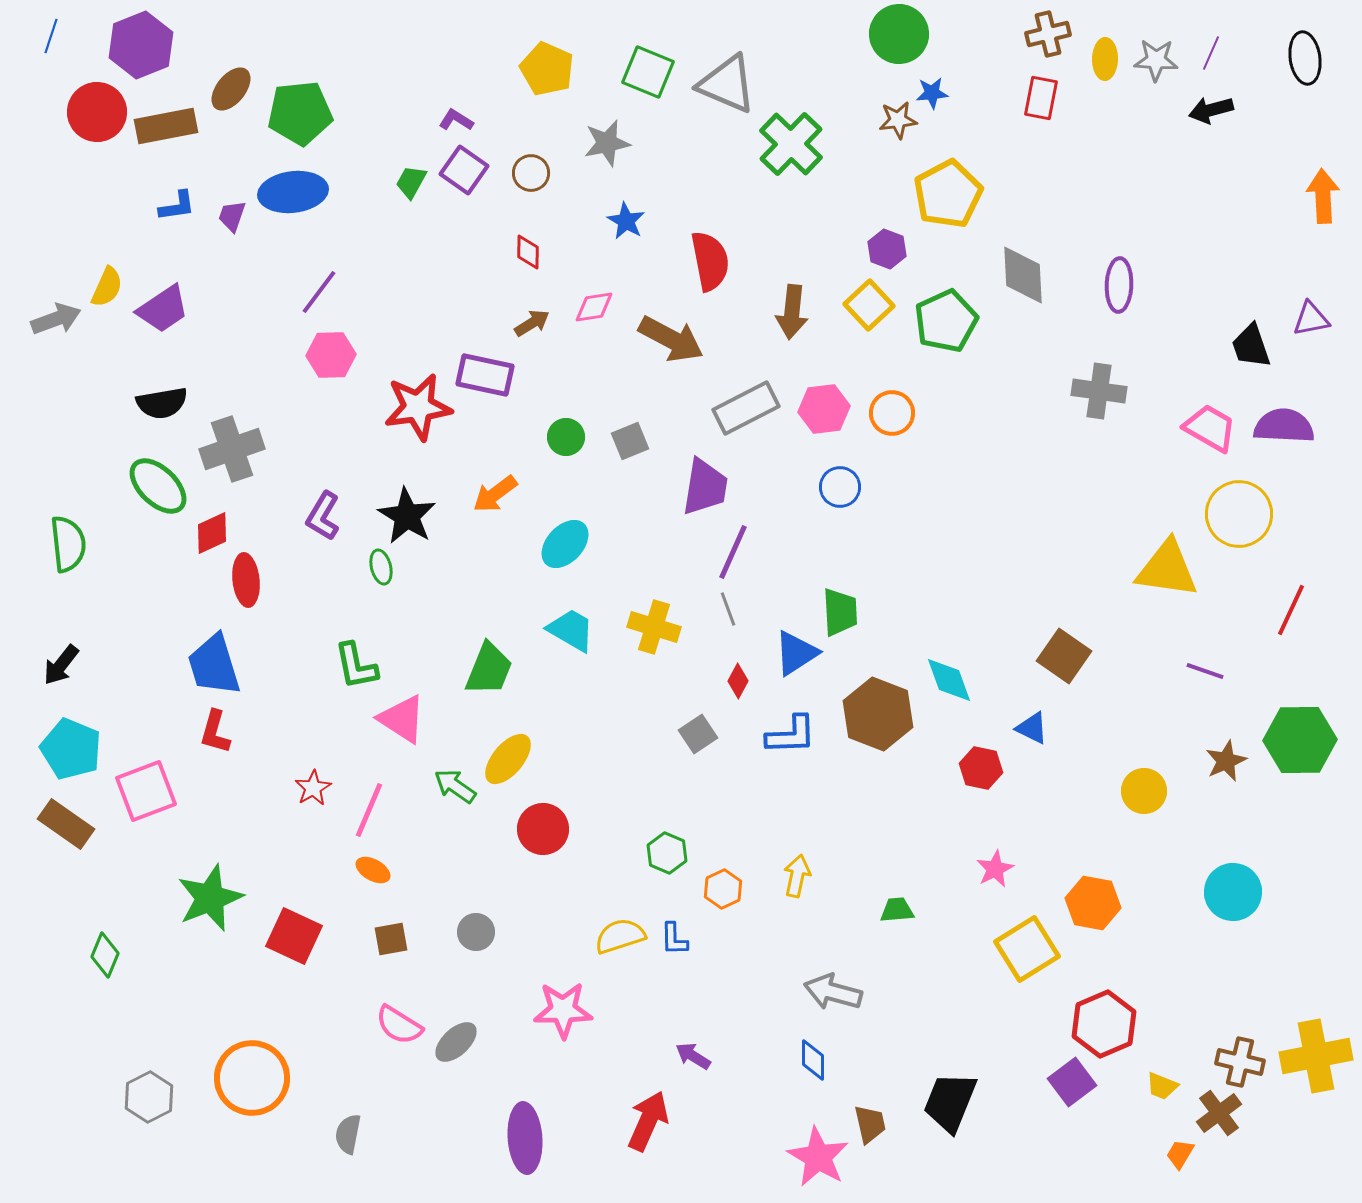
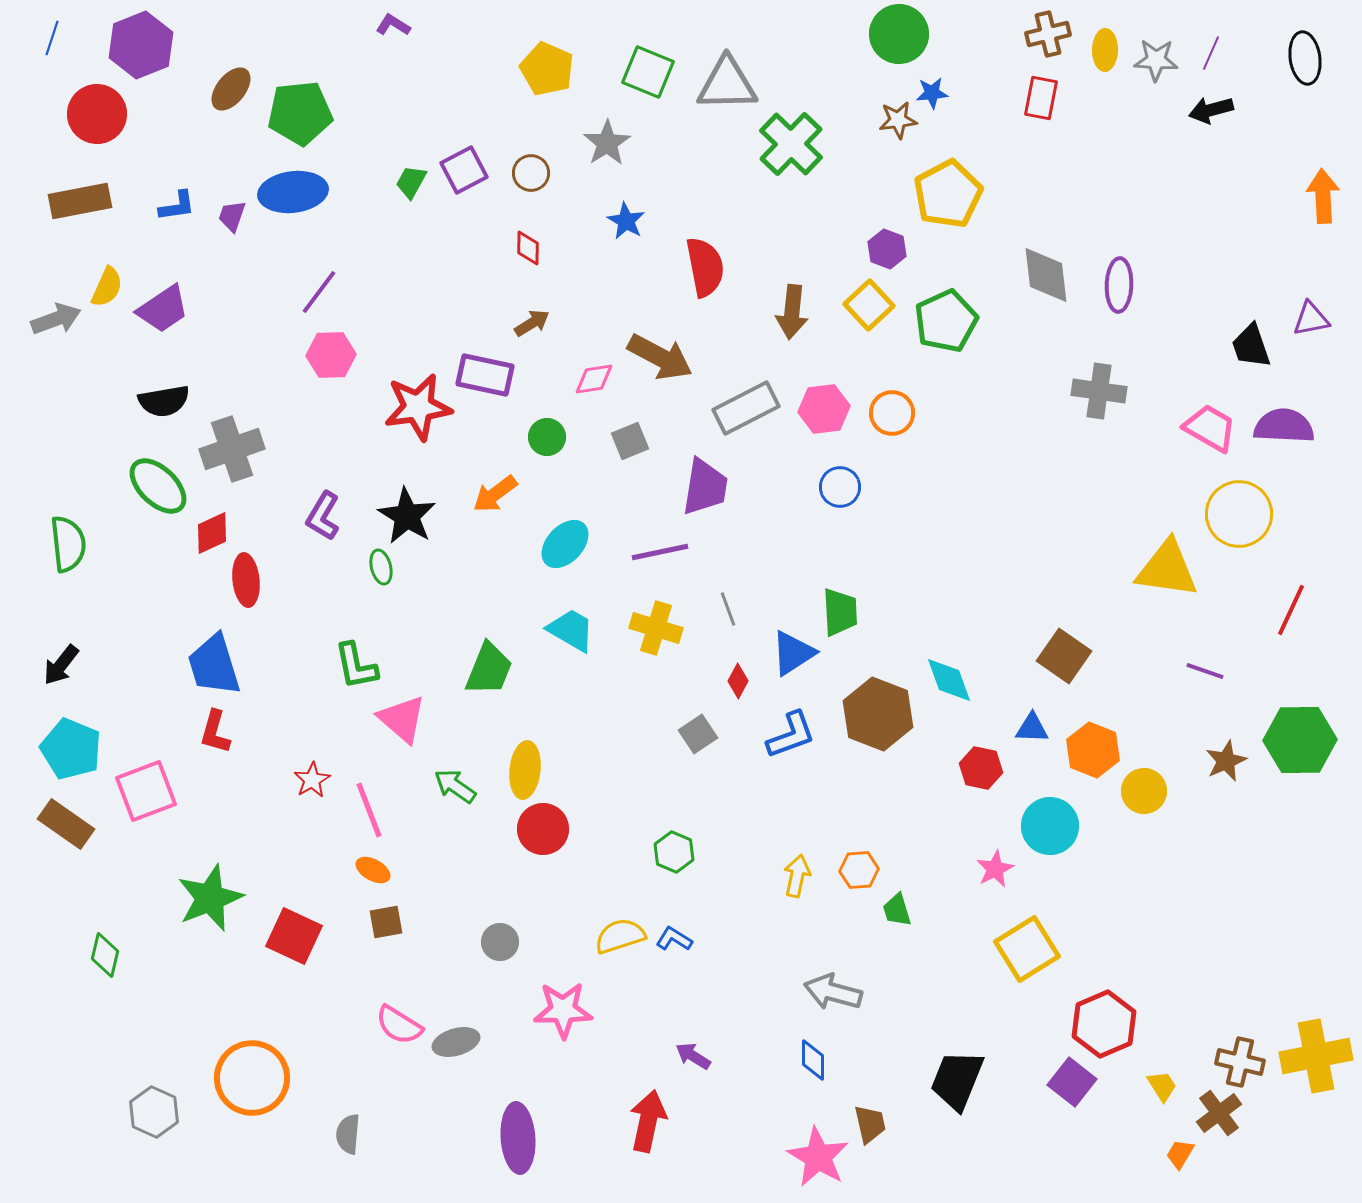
blue line at (51, 36): moved 1 px right, 2 px down
yellow ellipse at (1105, 59): moved 9 px up
gray triangle at (727, 84): rotated 24 degrees counterclockwise
red circle at (97, 112): moved 2 px down
purple L-shape at (456, 120): moved 63 px left, 95 px up
brown rectangle at (166, 126): moved 86 px left, 75 px down
gray star at (607, 143): rotated 21 degrees counterclockwise
purple square at (464, 170): rotated 27 degrees clockwise
red diamond at (528, 252): moved 4 px up
red semicircle at (710, 261): moved 5 px left, 6 px down
gray diamond at (1023, 275): moved 23 px right; rotated 4 degrees counterclockwise
pink diamond at (594, 307): moved 72 px down
brown arrow at (671, 339): moved 11 px left, 18 px down
black semicircle at (162, 403): moved 2 px right, 2 px up
green circle at (566, 437): moved 19 px left
purple line at (733, 552): moved 73 px left; rotated 54 degrees clockwise
yellow cross at (654, 627): moved 2 px right, 1 px down
blue triangle at (796, 653): moved 3 px left
pink triangle at (402, 719): rotated 8 degrees clockwise
blue triangle at (1032, 728): rotated 24 degrees counterclockwise
blue L-shape at (791, 735): rotated 18 degrees counterclockwise
yellow ellipse at (508, 759): moved 17 px right, 11 px down; rotated 34 degrees counterclockwise
red star at (313, 788): moved 1 px left, 8 px up
pink line at (369, 810): rotated 44 degrees counterclockwise
green hexagon at (667, 853): moved 7 px right, 1 px up
orange hexagon at (723, 889): moved 136 px right, 19 px up; rotated 21 degrees clockwise
cyan circle at (1233, 892): moved 183 px left, 66 px up
orange hexagon at (1093, 903): moved 153 px up; rotated 12 degrees clockwise
green trapezoid at (897, 910): rotated 102 degrees counterclockwise
gray circle at (476, 932): moved 24 px right, 10 px down
brown square at (391, 939): moved 5 px left, 17 px up
blue L-shape at (674, 939): rotated 123 degrees clockwise
green diamond at (105, 955): rotated 9 degrees counterclockwise
gray ellipse at (456, 1042): rotated 27 degrees clockwise
purple square at (1072, 1082): rotated 15 degrees counterclockwise
yellow trapezoid at (1162, 1086): rotated 144 degrees counterclockwise
gray hexagon at (149, 1097): moved 5 px right, 15 px down; rotated 9 degrees counterclockwise
black trapezoid at (950, 1102): moved 7 px right, 22 px up
red arrow at (648, 1121): rotated 12 degrees counterclockwise
gray semicircle at (348, 1134): rotated 6 degrees counterclockwise
purple ellipse at (525, 1138): moved 7 px left
